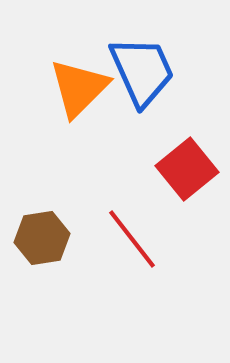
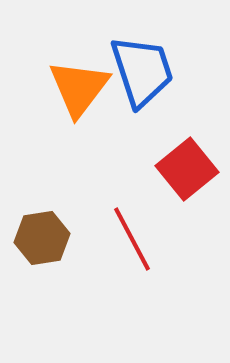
blue trapezoid: rotated 6 degrees clockwise
orange triangle: rotated 8 degrees counterclockwise
red line: rotated 10 degrees clockwise
